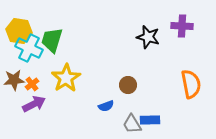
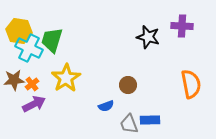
gray trapezoid: moved 3 px left; rotated 10 degrees clockwise
